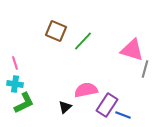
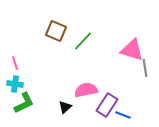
gray line: moved 1 px up; rotated 24 degrees counterclockwise
